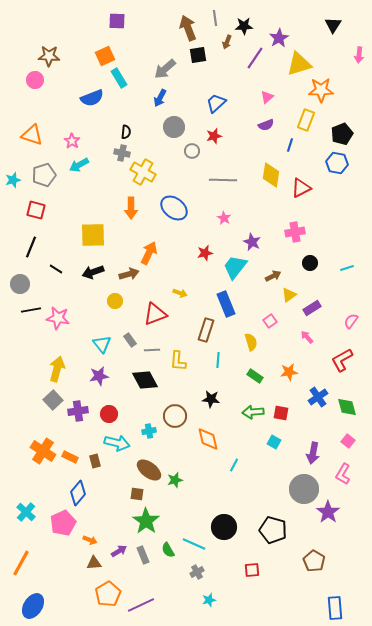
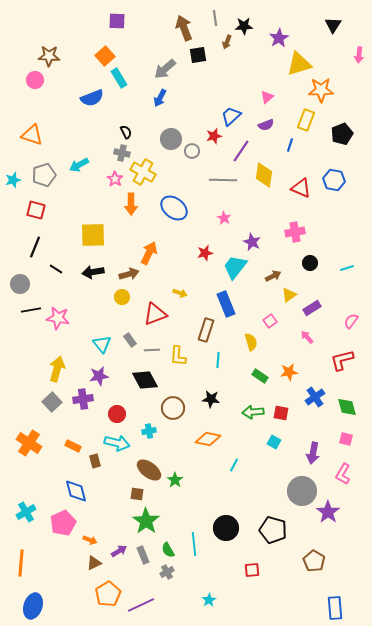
brown arrow at (188, 28): moved 4 px left
orange square at (105, 56): rotated 18 degrees counterclockwise
purple line at (255, 58): moved 14 px left, 93 px down
blue trapezoid at (216, 103): moved 15 px right, 13 px down
gray circle at (174, 127): moved 3 px left, 12 px down
black semicircle at (126, 132): rotated 32 degrees counterclockwise
pink star at (72, 141): moved 43 px right, 38 px down
blue hexagon at (337, 163): moved 3 px left, 17 px down
yellow diamond at (271, 175): moved 7 px left
red triangle at (301, 188): rotated 50 degrees clockwise
orange arrow at (131, 208): moved 4 px up
black line at (31, 247): moved 4 px right
black arrow at (93, 272): rotated 10 degrees clockwise
yellow circle at (115, 301): moved 7 px right, 4 px up
red L-shape at (342, 360): rotated 15 degrees clockwise
yellow L-shape at (178, 361): moved 5 px up
green rectangle at (255, 376): moved 5 px right
blue cross at (318, 397): moved 3 px left
gray square at (53, 400): moved 1 px left, 2 px down
purple cross at (78, 411): moved 5 px right, 12 px up
red circle at (109, 414): moved 8 px right
brown circle at (175, 416): moved 2 px left, 8 px up
orange diamond at (208, 439): rotated 65 degrees counterclockwise
pink square at (348, 441): moved 2 px left, 2 px up; rotated 24 degrees counterclockwise
orange cross at (43, 451): moved 14 px left, 8 px up
orange rectangle at (70, 457): moved 3 px right, 11 px up
green star at (175, 480): rotated 21 degrees counterclockwise
gray circle at (304, 489): moved 2 px left, 2 px down
blue diamond at (78, 493): moved 2 px left, 2 px up; rotated 55 degrees counterclockwise
cyan cross at (26, 512): rotated 18 degrees clockwise
black circle at (224, 527): moved 2 px right, 1 px down
cyan line at (194, 544): rotated 60 degrees clockwise
orange line at (21, 563): rotated 24 degrees counterclockwise
brown triangle at (94, 563): rotated 21 degrees counterclockwise
gray cross at (197, 572): moved 30 px left
cyan star at (209, 600): rotated 16 degrees counterclockwise
blue ellipse at (33, 606): rotated 15 degrees counterclockwise
